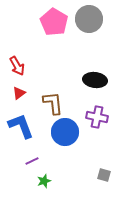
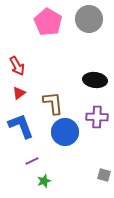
pink pentagon: moved 6 px left
purple cross: rotated 10 degrees counterclockwise
